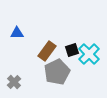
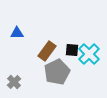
black square: rotated 24 degrees clockwise
